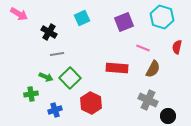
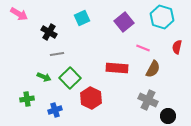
purple square: rotated 18 degrees counterclockwise
green arrow: moved 2 px left
green cross: moved 4 px left, 5 px down
red hexagon: moved 5 px up
